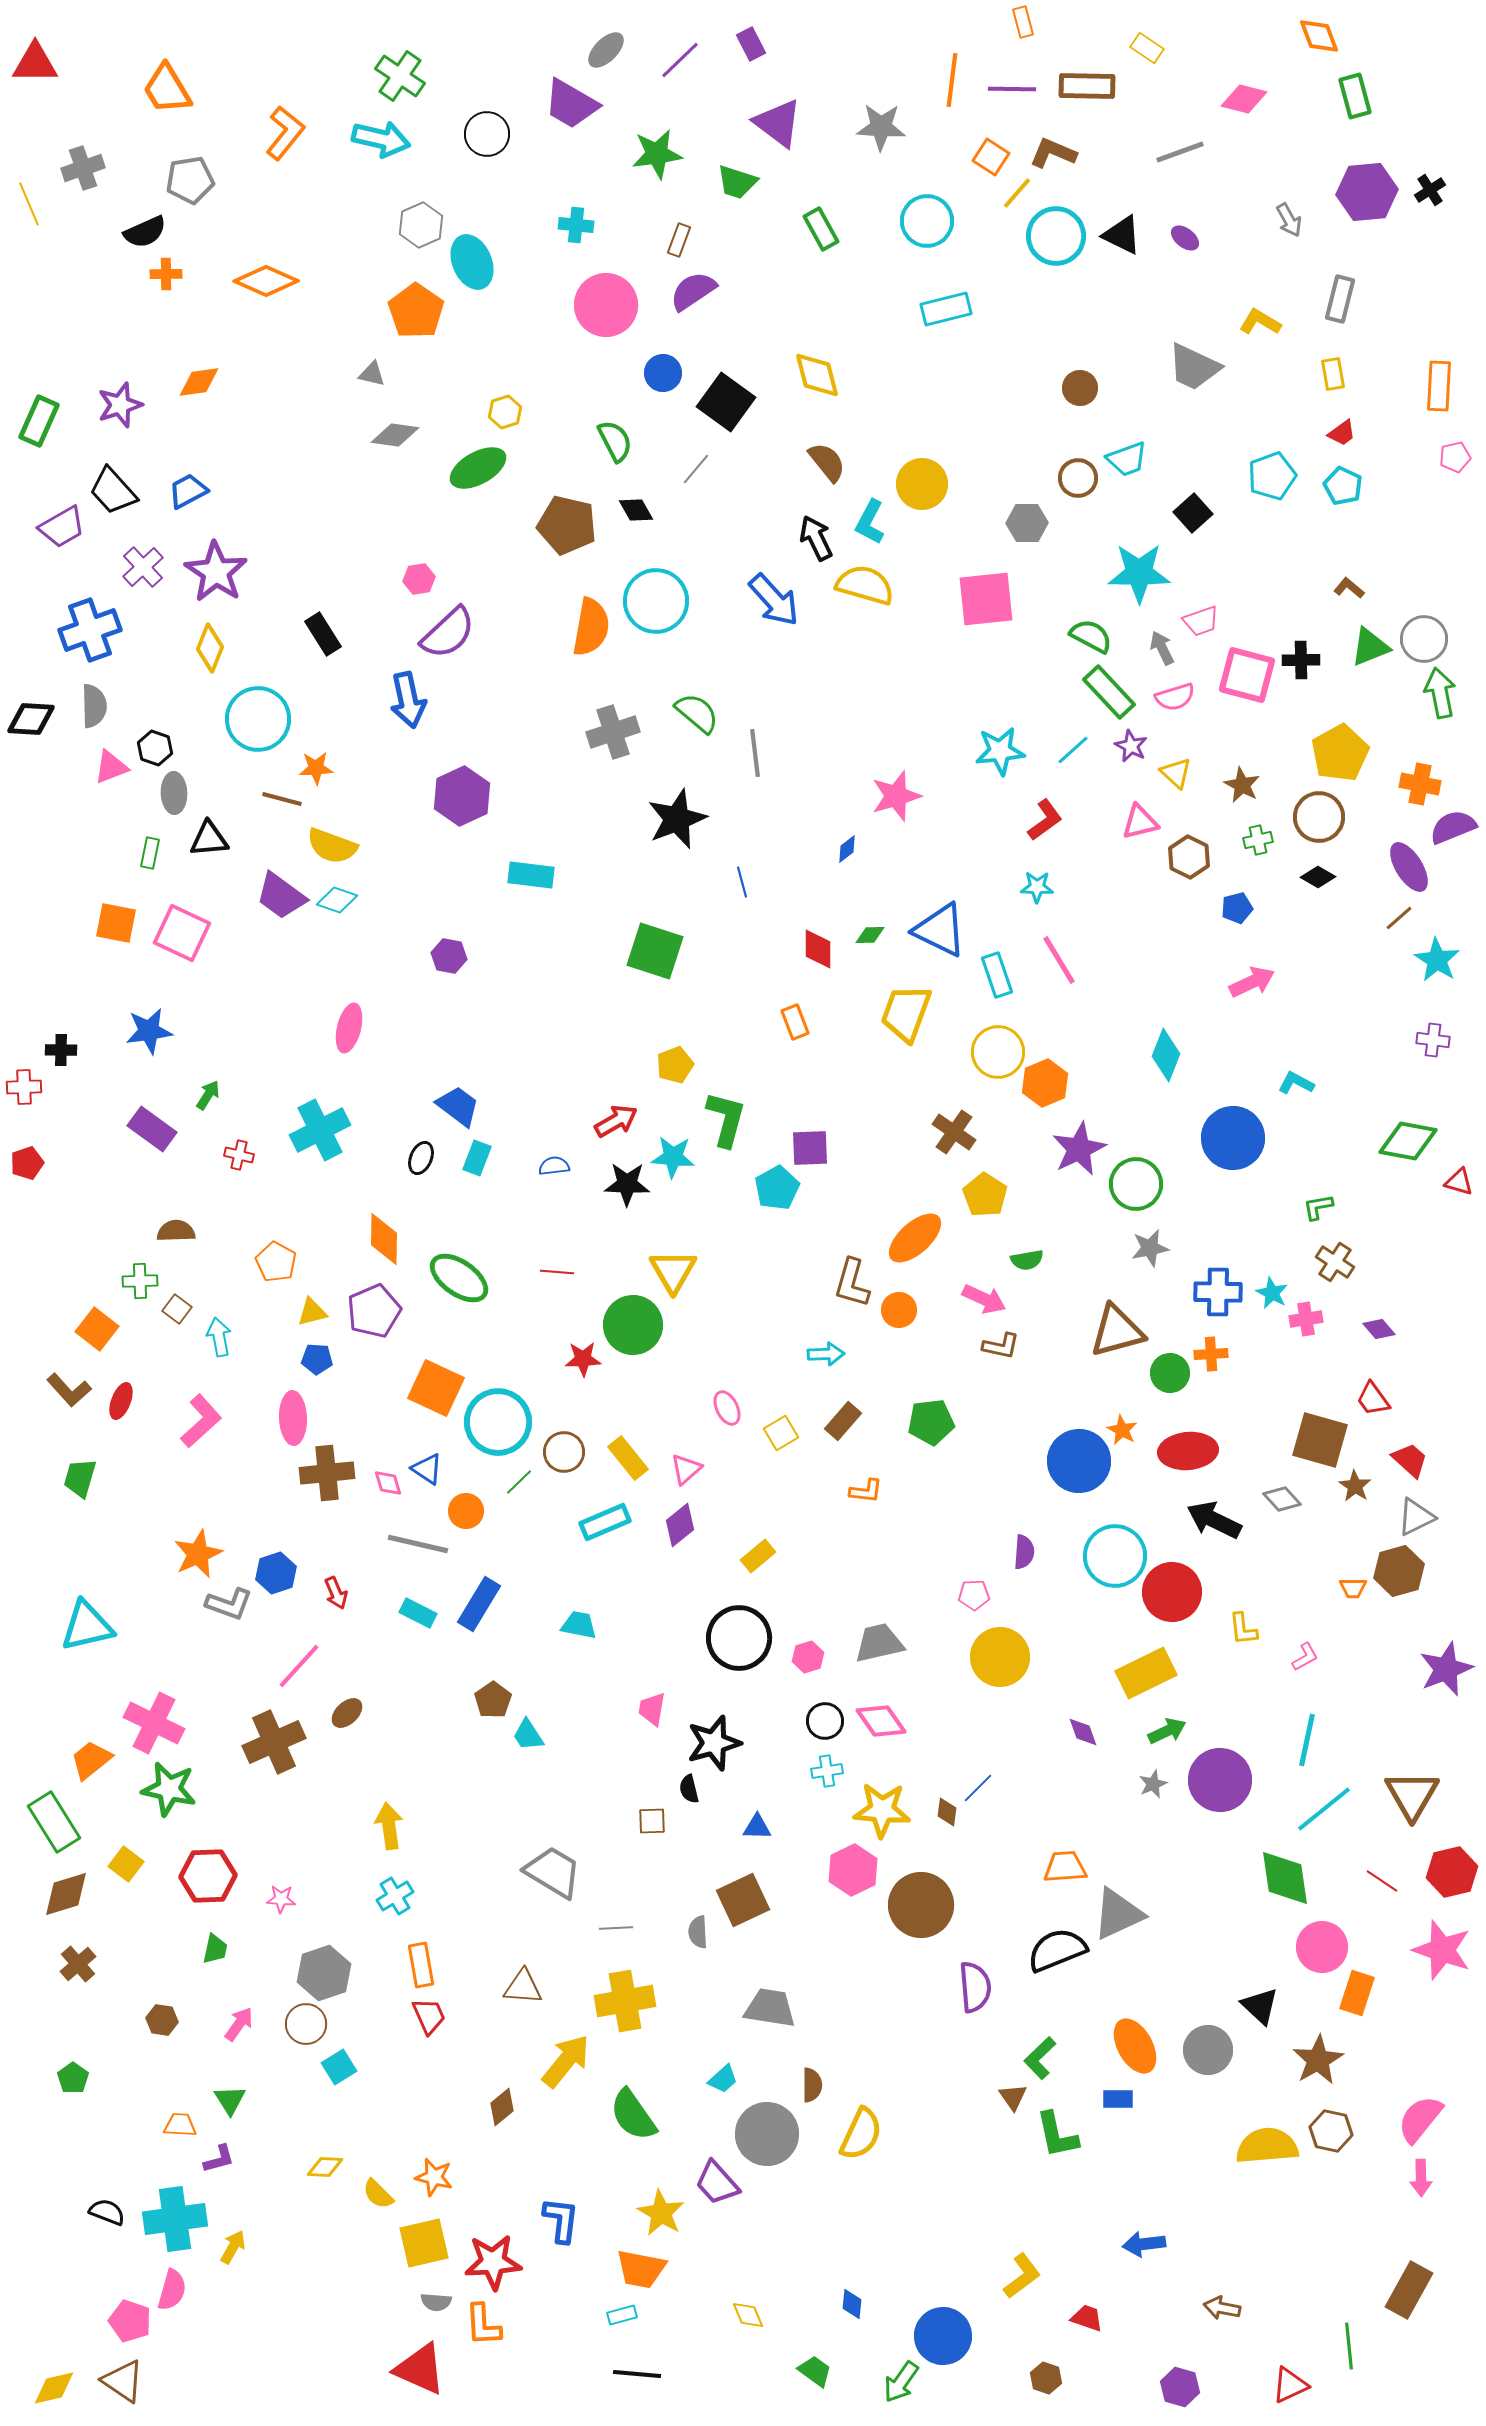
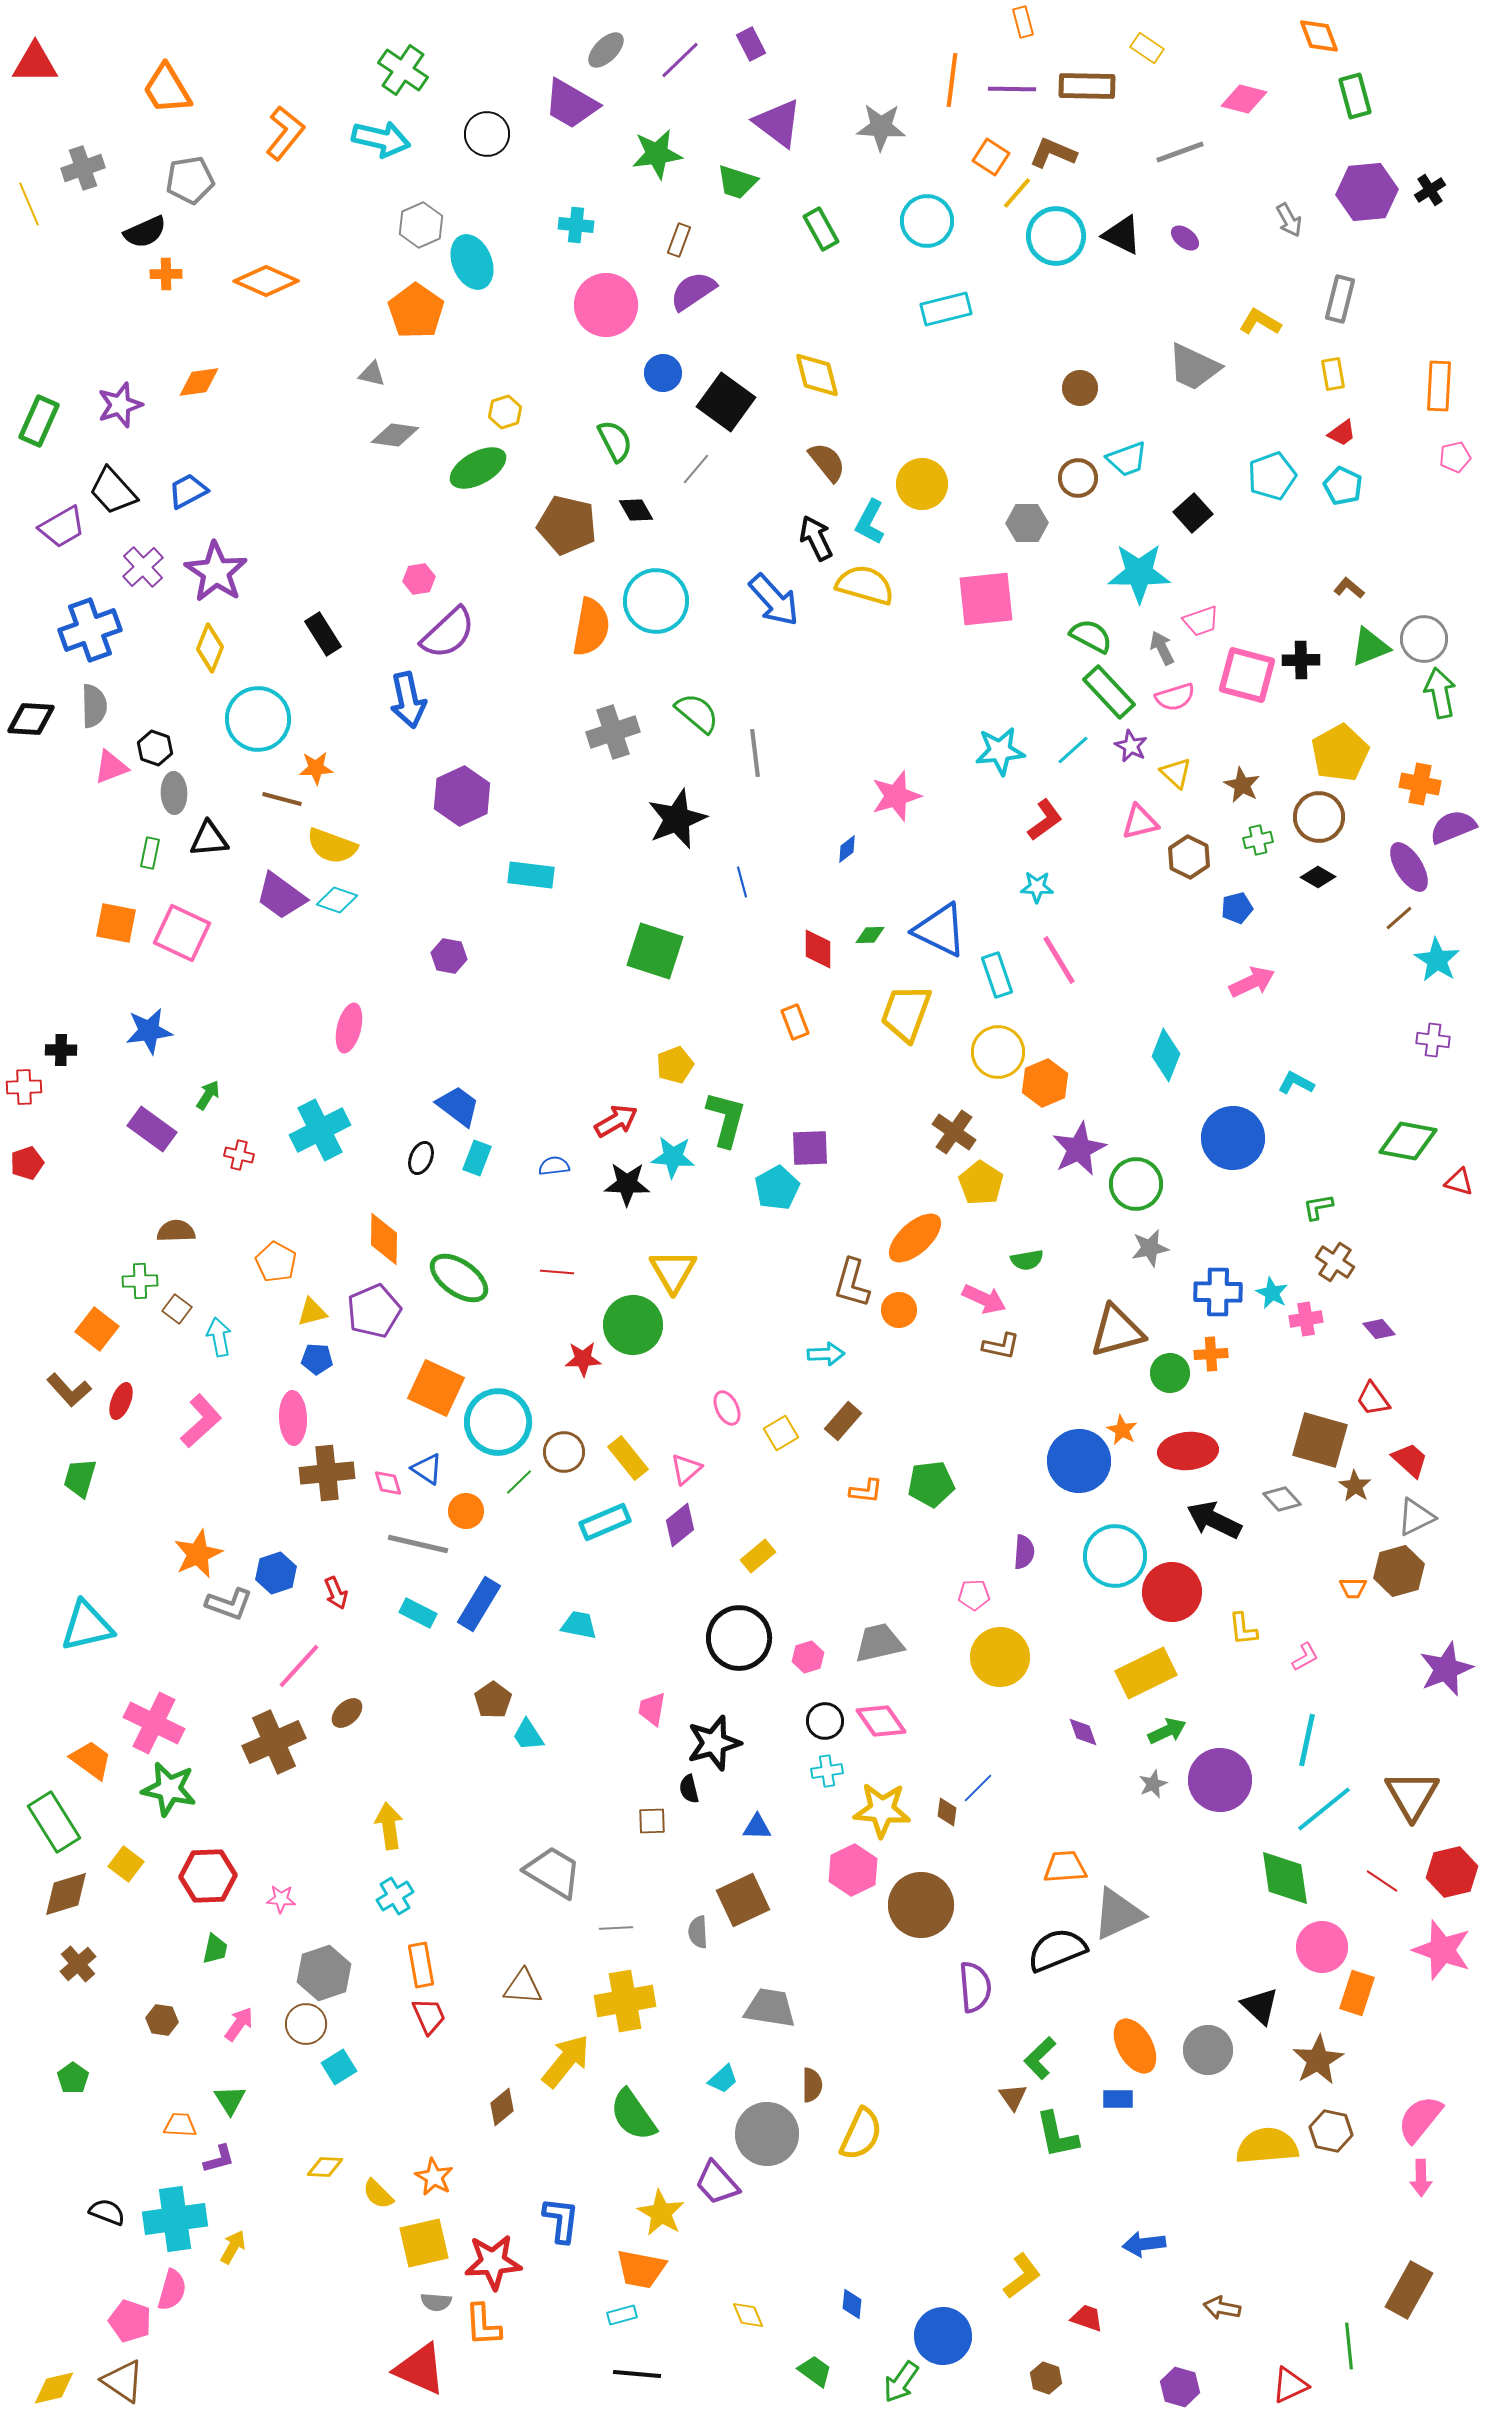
green cross at (400, 76): moved 3 px right, 6 px up
yellow pentagon at (985, 1195): moved 4 px left, 12 px up
green pentagon at (931, 1422): moved 62 px down
orange trapezoid at (91, 1760): rotated 75 degrees clockwise
orange star at (434, 2177): rotated 15 degrees clockwise
